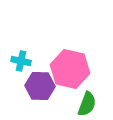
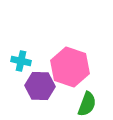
pink hexagon: moved 2 px up; rotated 6 degrees clockwise
